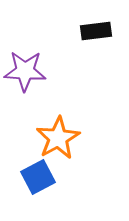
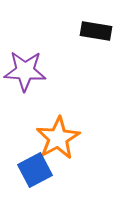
black rectangle: rotated 16 degrees clockwise
blue square: moved 3 px left, 7 px up
